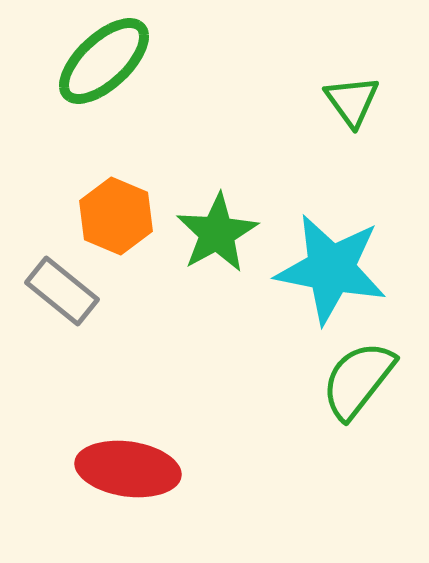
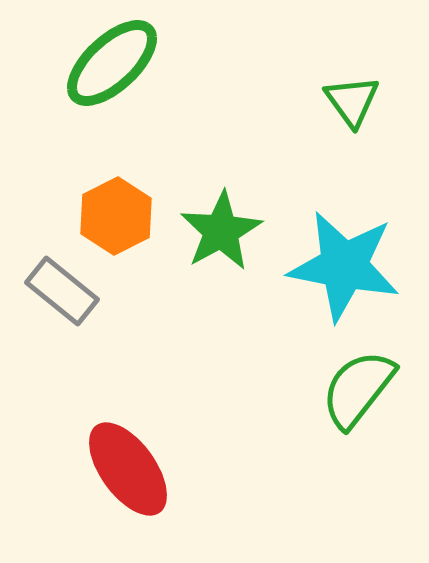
green ellipse: moved 8 px right, 2 px down
orange hexagon: rotated 10 degrees clockwise
green star: moved 4 px right, 2 px up
cyan star: moved 13 px right, 3 px up
green semicircle: moved 9 px down
red ellipse: rotated 46 degrees clockwise
